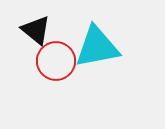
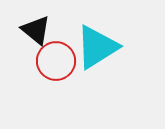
cyan triangle: rotated 21 degrees counterclockwise
